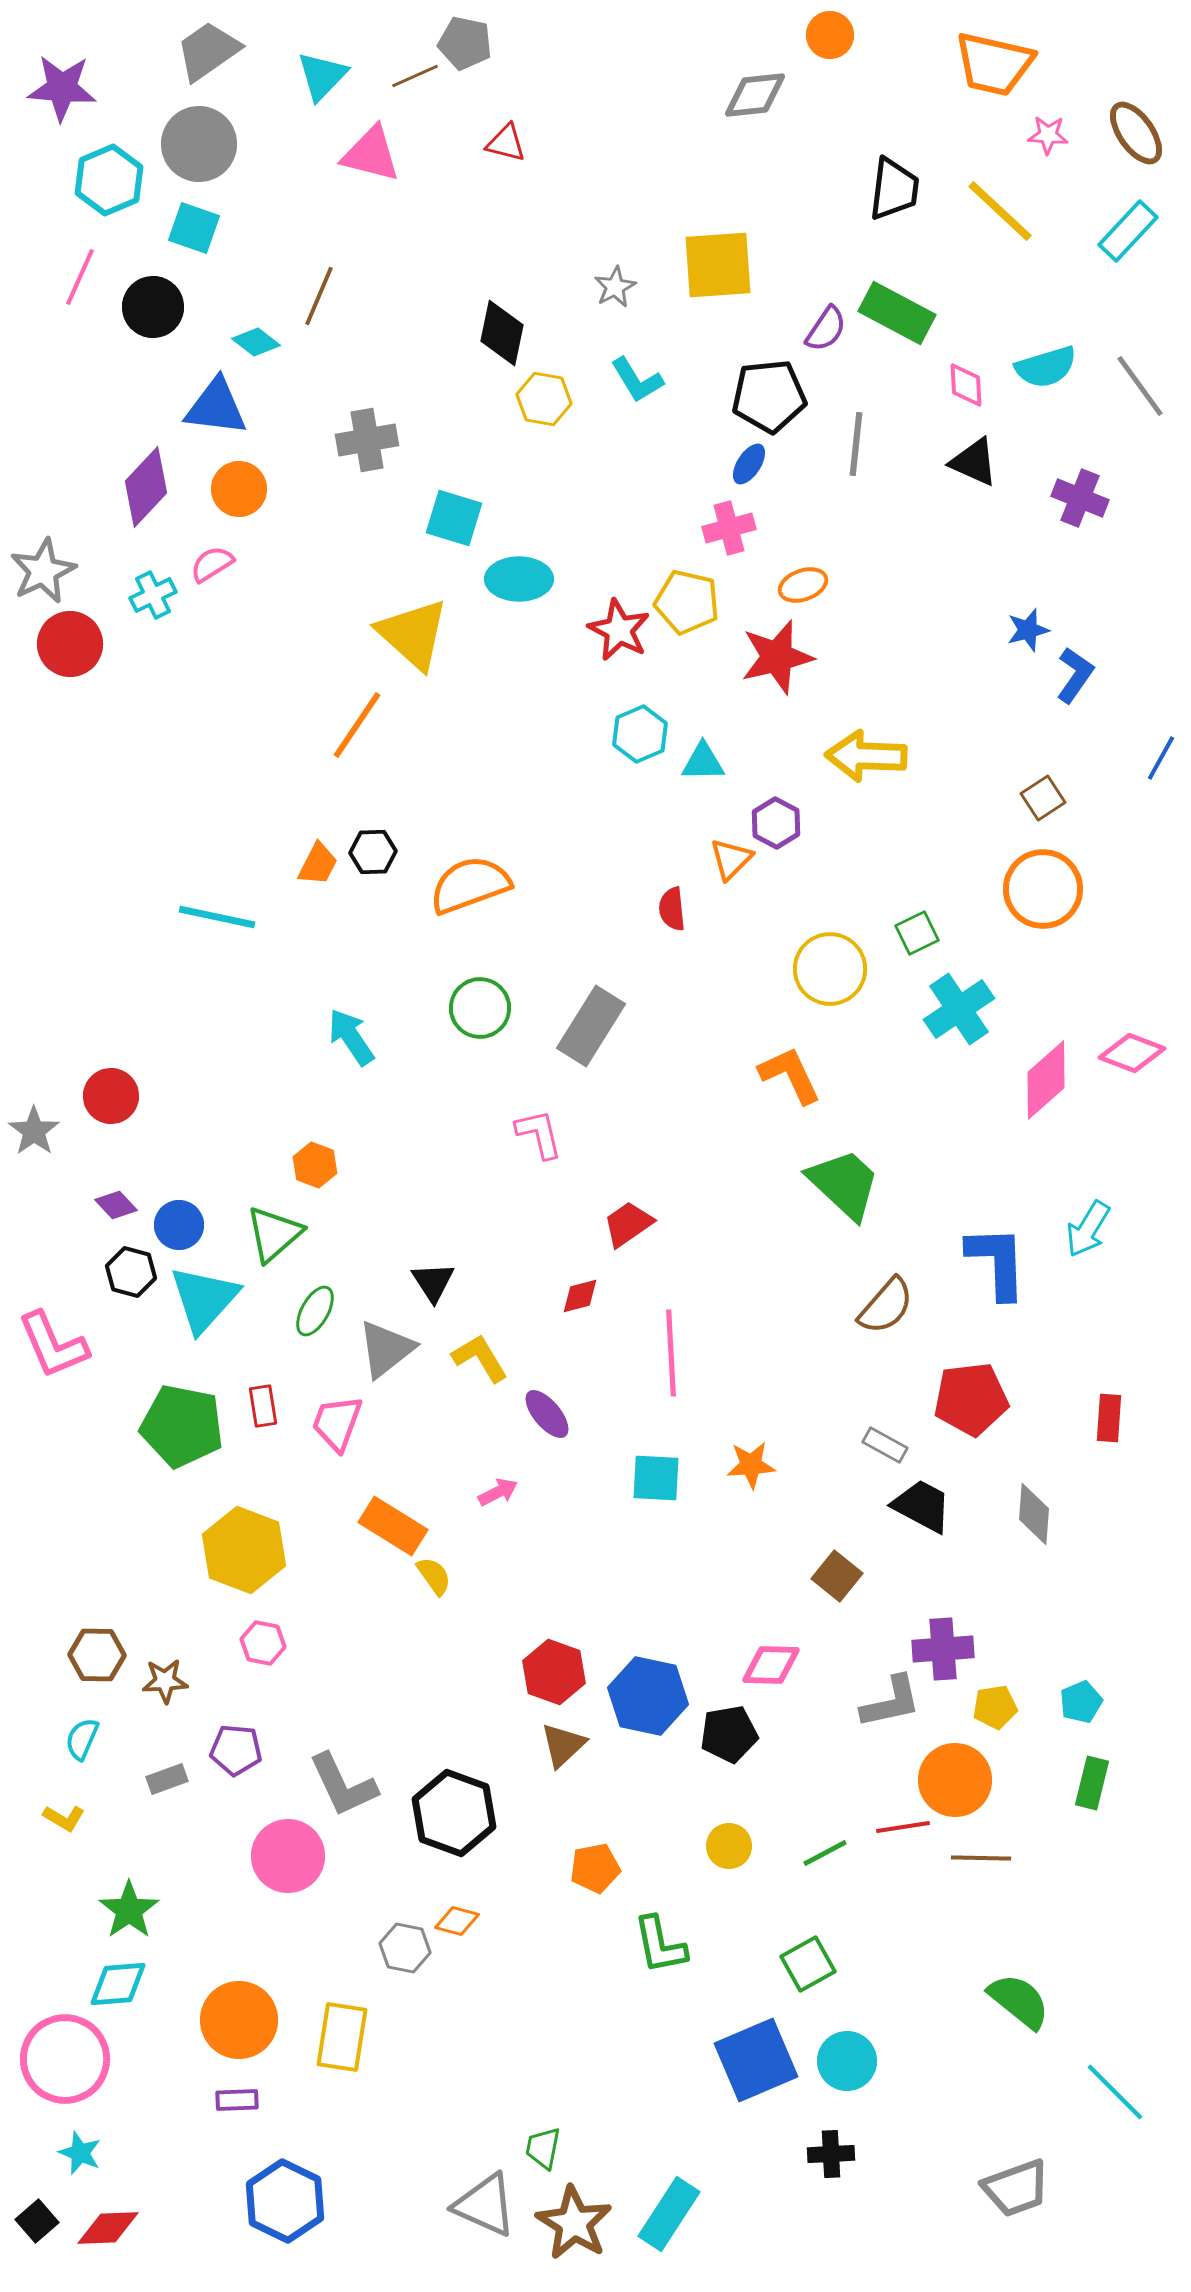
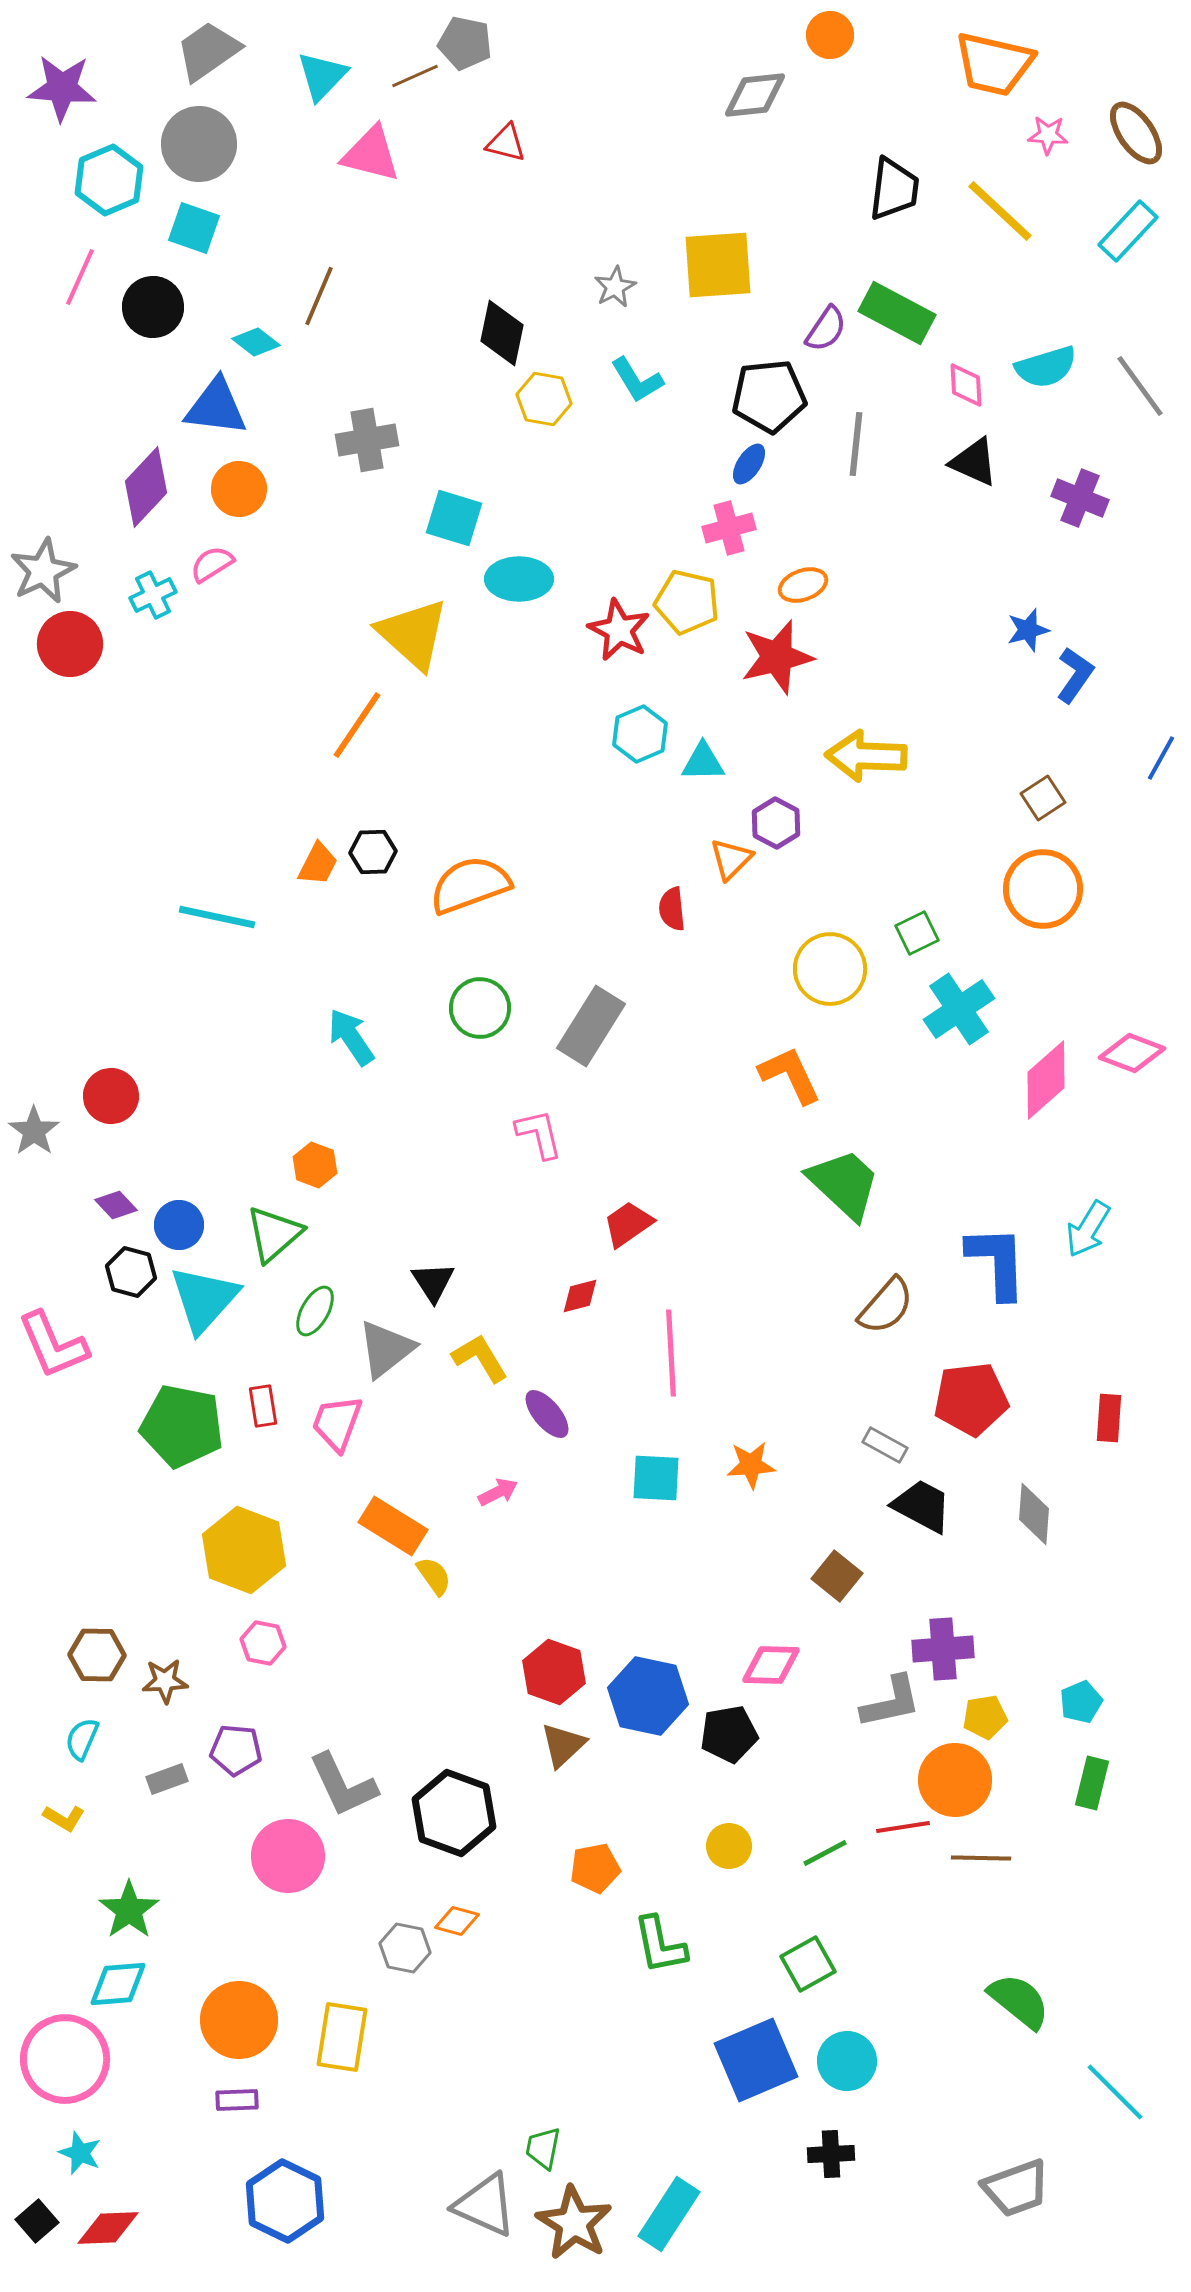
yellow pentagon at (995, 1707): moved 10 px left, 10 px down
